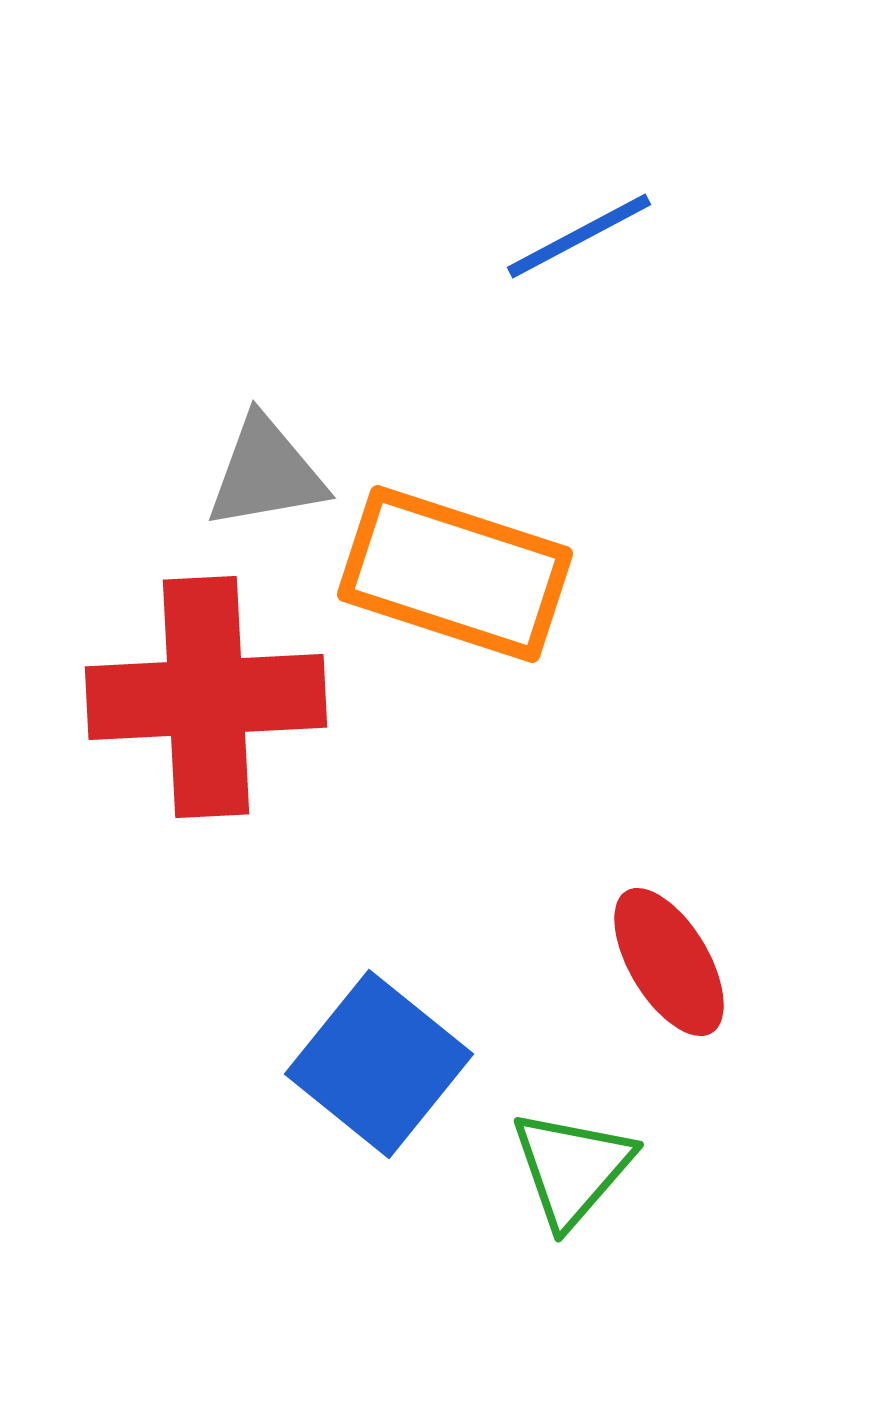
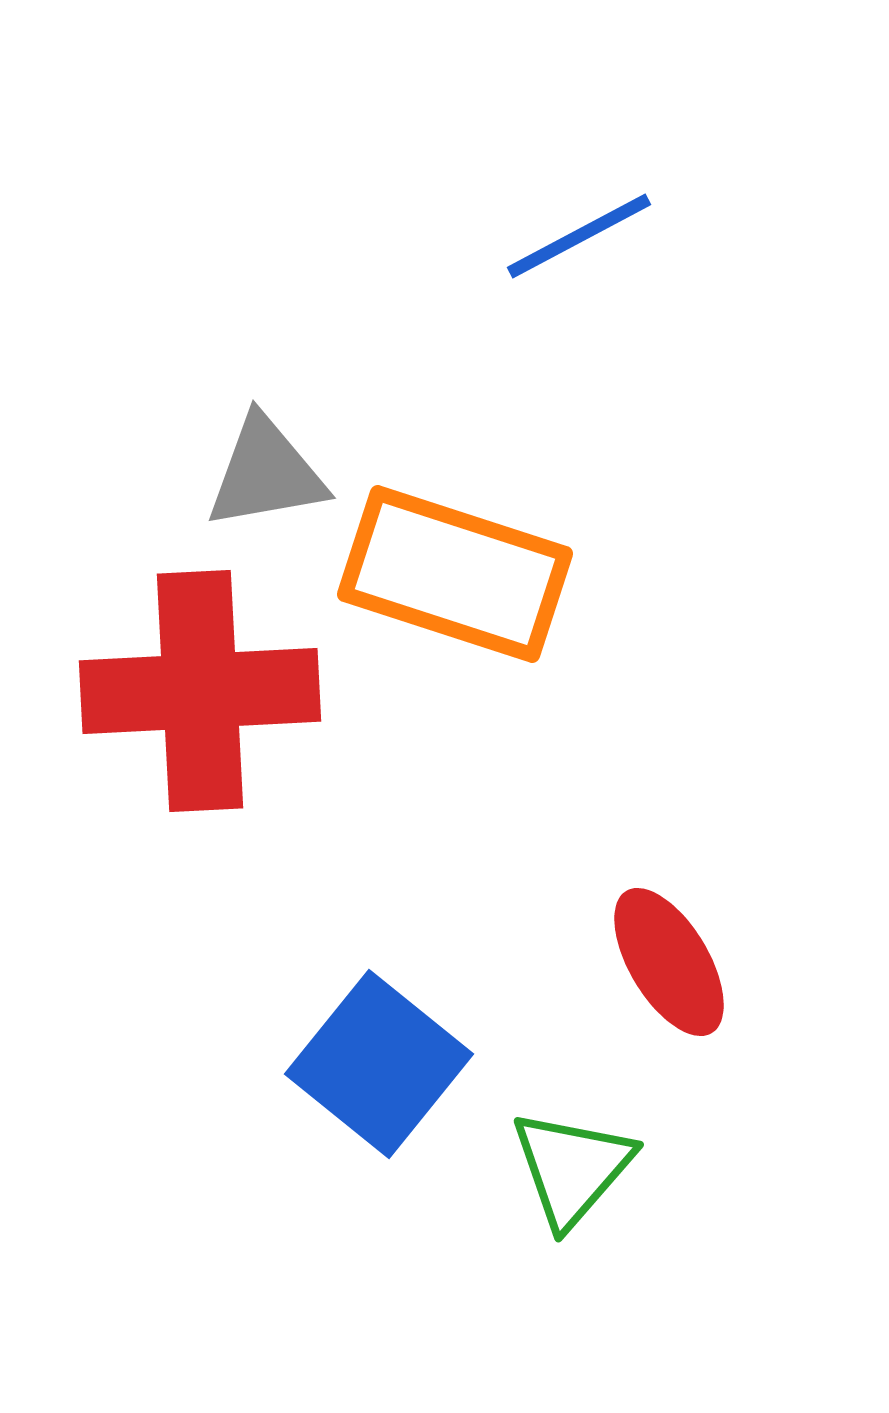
red cross: moved 6 px left, 6 px up
